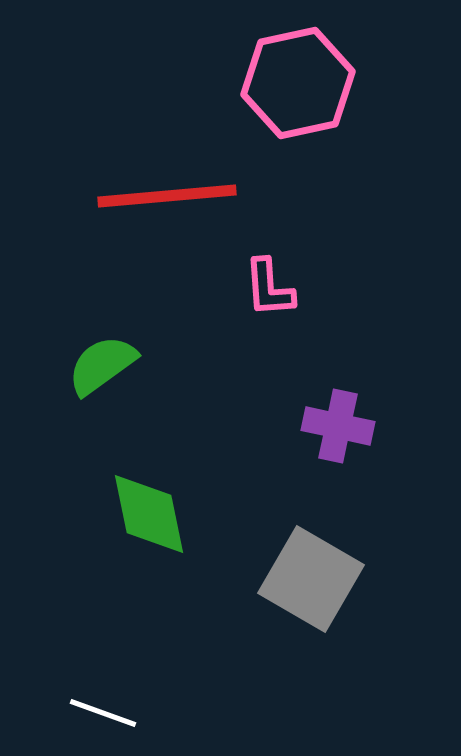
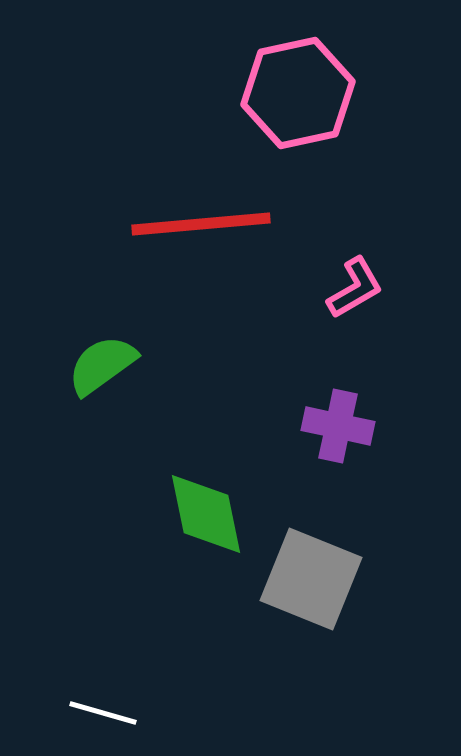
pink hexagon: moved 10 px down
red line: moved 34 px right, 28 px down
pink L-shape: moved 86 px right; rotated 116 degrees counterclockwise
green diamond: moved 57 px right
gray square: rotated 8 degrees counterclockwise
white line: rotated 4 degrees counterclockwise
